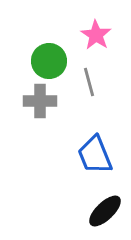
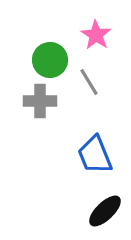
green circle: moved 1 px right, 1 px up
gray line: rotated 16 degrees counterclockwise
